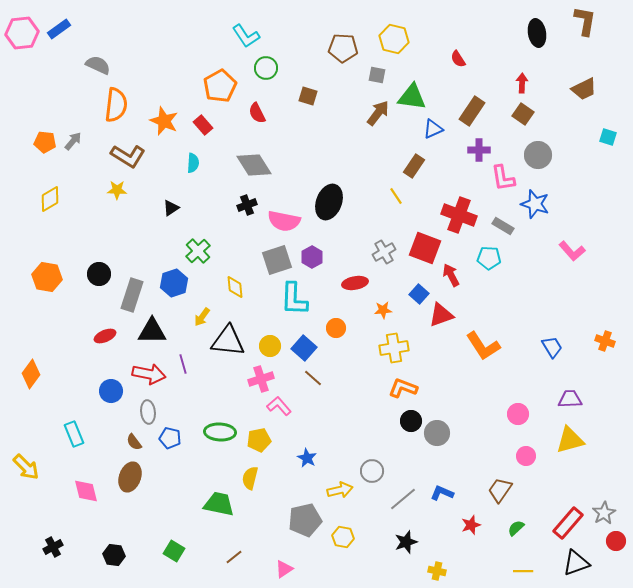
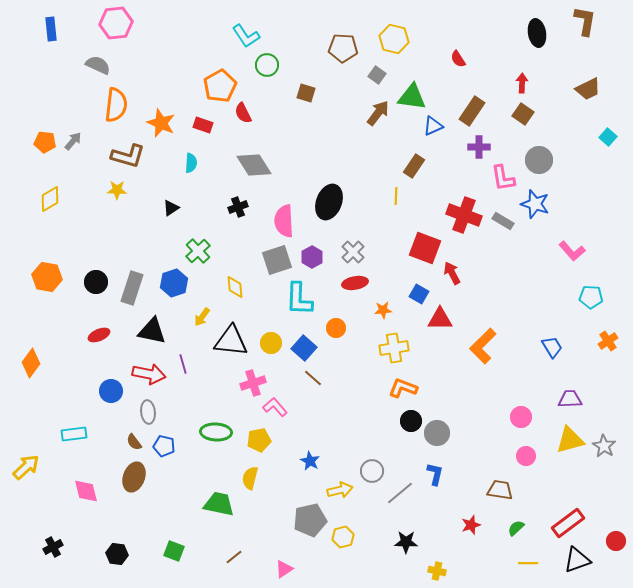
blue rectangle at (59, 29): moved 8 px left; rotated 60 degrees counterclockwise
pink hexagon at (22, 33): moved 94 px right, 10 px up
green circle at (266, 68): moved 1 px right, 3 px up
gray square at (377, 75): rotated 24 degrees clockwise
brown trapezoid at (584, 89): moved 4 px right
brown square at (308, 96): moved 2 px left, 3 px up
red semicircle at (257, 113): moved 14 px left
orange star at (164, 121): moved 3 px left, 2 px down
red rectangle at (203, 125): rotated 30 degrees counterclockwise
blue triangle at (433, 129): moved 3 px up
cyan square at (608, 137): rotated 24 degrees clockwise
purple cross at (479, 150): moved 3 px up
gray circle at (538, 155): moved 1 px right, 5 px down
brown L-shape at (128, 156): rotated 16 degrees counterclockwise
cyan semicircle at (193, 163): moved 2 px left
yellow line at (396, 196): rotated 36 degrees clockwise
black cross at (247, 205): moved 9 px left, 2 px down
red cross at (459, 215): moved 5 px right
pink semicircle at (284, 221): rotated 76 degrees clockwise
gray rectangle at (503, 226): moved 5 px up
gray cross at (384, 252): moved 31 px left; rotated 15 degrees counterclockwise
cyan pentagon at (489, 258): moved 102 px right, 39 px down
black circle at (99, 274): moved 3 px left, 8 px down
red arrow at (451, 275): moved 1 px right, 2 px up
blue square at (419, 294): rotated 12 degrees counterclockwise
gray rectangle at (132, 295): moved 7 px up
cyan L-shape at (294, 299): moved 5 px right
red triangle at (441, 315): moved 1 px left, 4 px down; rotated 20 degrees clockwise
black triangle at (152, 331): rotated 12 degrees clockwise
red ellipse at (105, 336): moved 6 px left, 1 px up
black triangle at (228, 341): moved 3 px right
orange cross at (605, 341): moved 3 px right; rotated 36 degrees clockwise
yellow circle at (270, 346): moved 1 px right, 3 px up
orange L-shape at (483, 346): rotated 78 degrees clockwise
orange diamond at (31, 374): moved 11 px up
pink cross at (261, 379): moved 8 px left, 4 px down
pink L-shape at (279, 406): moved 4 px left, 1 px down
pink circle at (518, 414): moved 3 px right, 3 px down
green ellipse at (220, 432): moved 4 px left
cyan rectangle at (74, 434): rotated 75 degrees counterclockwise
blue pentagon at (170, 438): moved 6 px left, 8 px down
blue star at (307, 458): moved 3 px right, 3 px down
yellow arrow at (26, 467): rotated 88 degrees counterclockwise
brown ellipse at (130, 477): moved 4 px right
brown trapezoid at (500, 490): rotated 64 degrees clockwise
blue L-shape at (442, 493): moved 7 px left, 19 px up; rotated 80 degrees clockwise
gray line at (403, 499): moved 3 px left, 6 px up
gray star at (604, 513): moved 67 px up; rotated 10 degrees counterclockwise
gray pentagon at (305, 520): moved 5 px right
red rectangle at (568, 523): rotated 12 degrees clockwise
yellow hexagon at (343, 537): rotated 25 degrees counterclockwise
black star at (406, 542): rotated 20 degrees clockwise
green square at (174, 551): rotated 10 degrees counterclockwise
black hexagon at (114, 555): moved 3 px right, 1 px up
black triangle at (576, 563): moved 1 px right, 3 px up
yellow line at (523, 571): moved 5 px right, 8 px up
